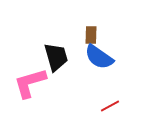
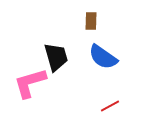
brown rectangle: moved 14 px up
blue semicircle: moved 4 px right
